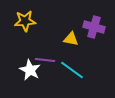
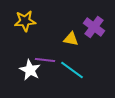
purple cross: rotated 20 degrees clockwise
